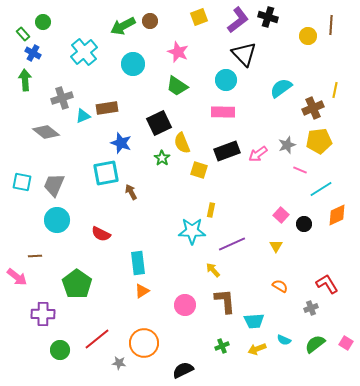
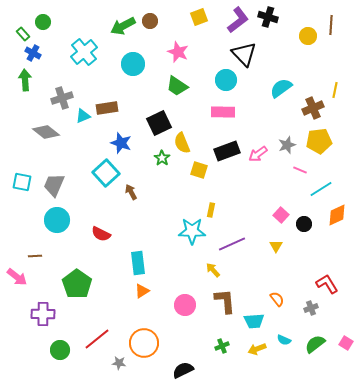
cyan square at (106, 173): rotated 32 degrees counterclockwise
orange semicircle at (280, 286): moved 3 px left, 13 px down; rotated 21 degrees clockwise
